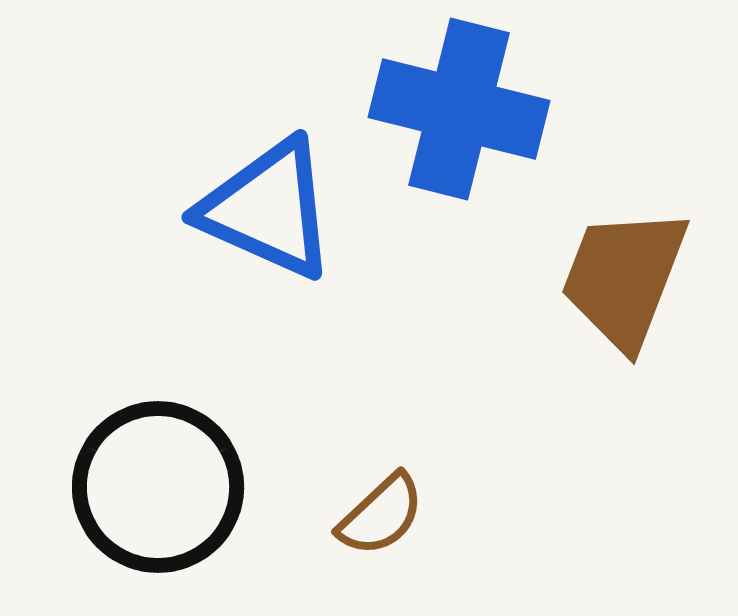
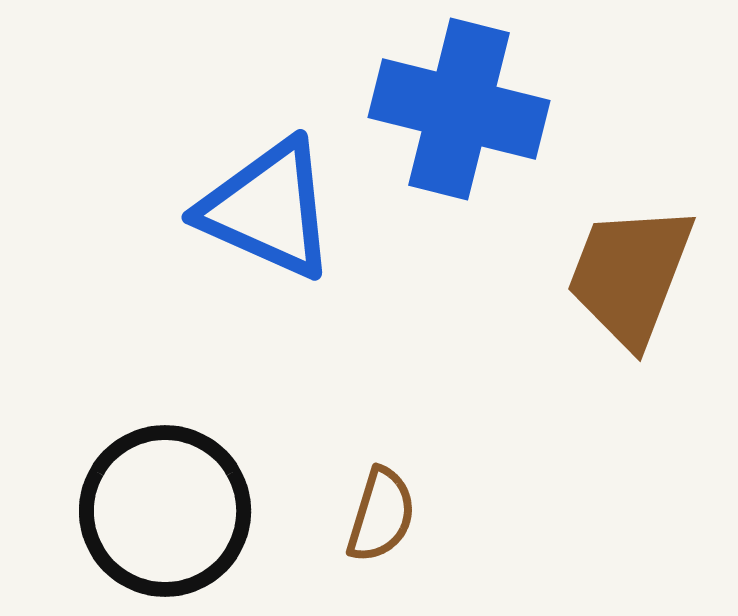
brown trapezoid: moved 6 px right, 3 px up
black circle: moved 7 px right, 24 px down
brown semicircle: rotated 30 degrees counterclockwise
